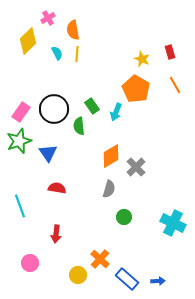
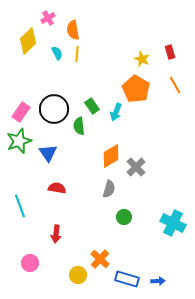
blue rectangle: rotated 25 degrees counterclockwise
